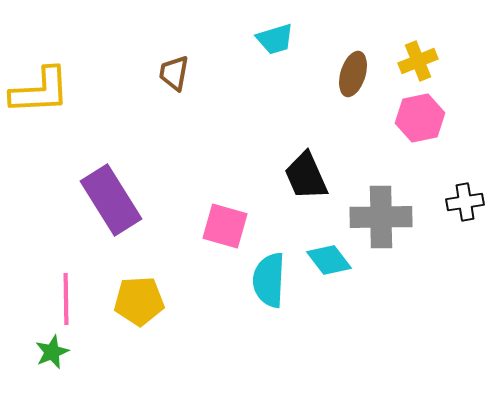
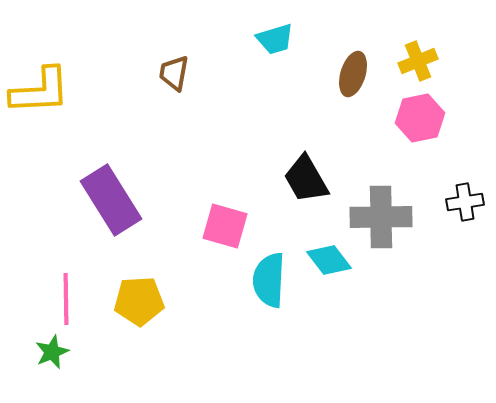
black trapezoid: moved 3 px down; rotated 6 degrees counterclockwise
